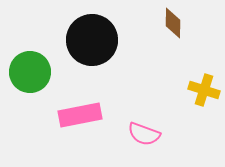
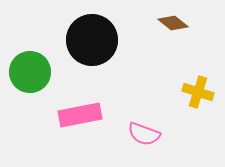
brown diamond: rotated 52 degrees counterclockwise
yellow cross: moved 6 px left, 2 px down
